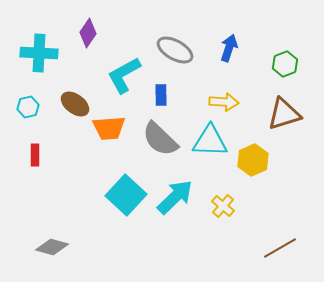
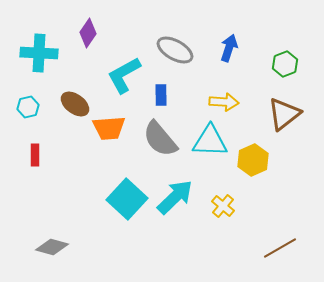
brown triangle: rotated 21 degrees counterclockwise
gray semicircle: rotated 6 degrees clockwise
cyan square: moved 1 px right, 4 px down
